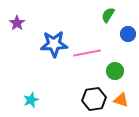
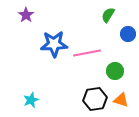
purple star: moved 9 px right, 8 px up
black hexagon: moved 1 px right
